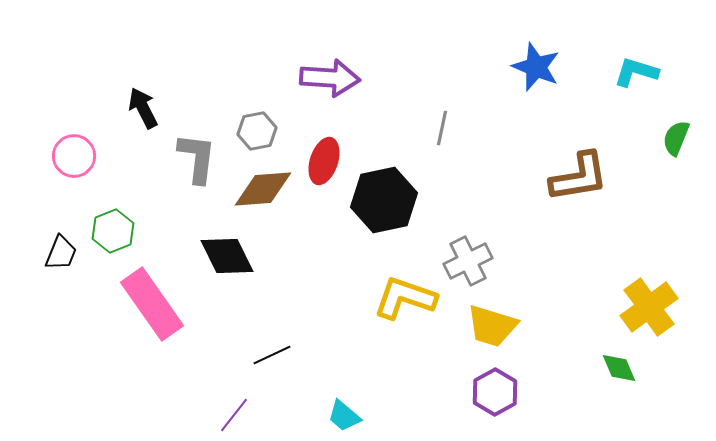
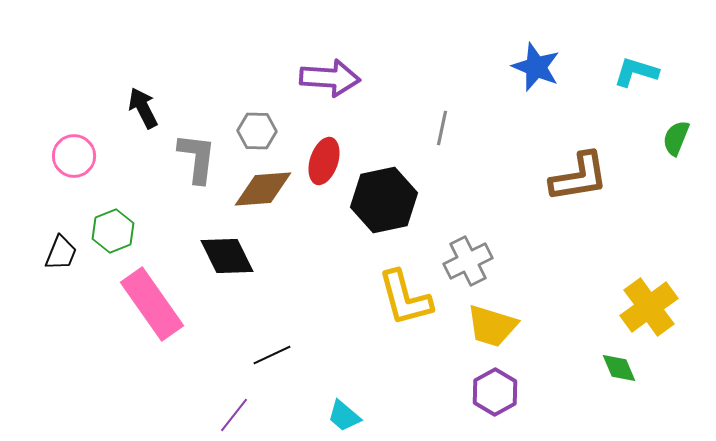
gray hexagon: rotated 12 degrees clockwise
yellow L-shape: rotated 124 degrees counterclockwise
